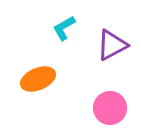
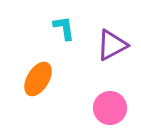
cyan L-shape: rotated 112 degrees clockwise
orange ellipse: rotated 36 degrees counterclockwise
